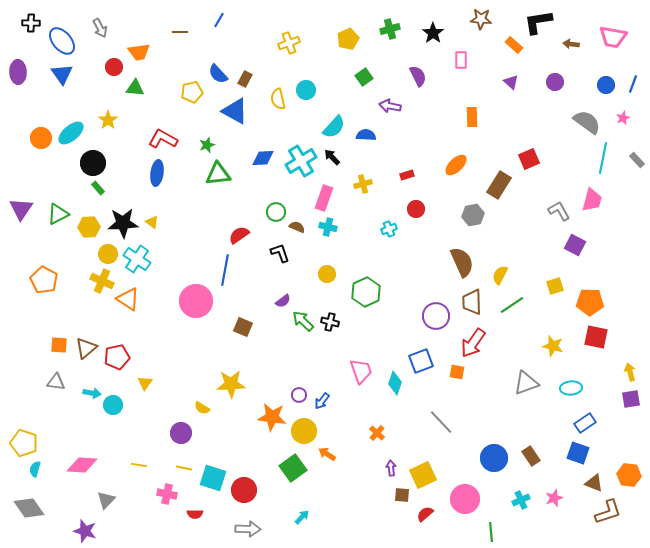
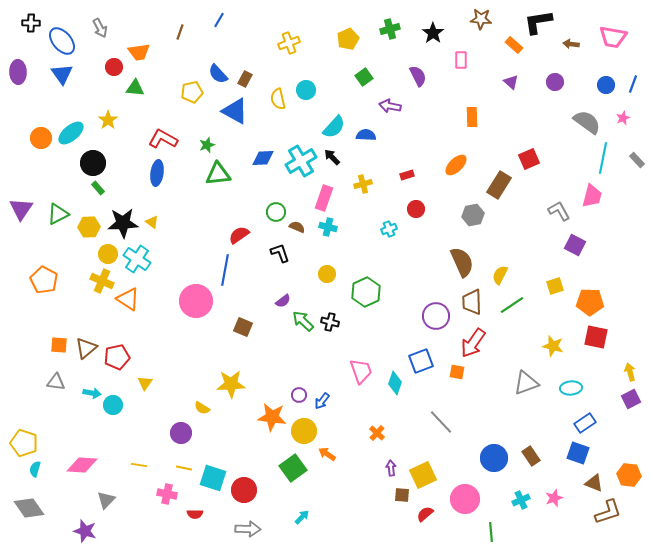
brown line at (180, 32): rotated 70 degrees counterclockwise
pink trapezoid at (592, 200): moved 4 px up
purple square at (631, 399): rotated 18 degrees counterclockwise
